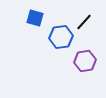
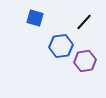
blue hexagon: moved 9 px down
